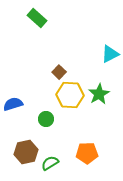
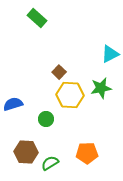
green star: moved 2 px right, 6 px up; rotated 20 degrees clockwise
brown hexagon: rotated 15 degrees clockwise
